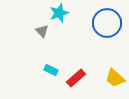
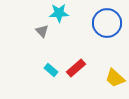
cyan star: rotated 18 degrees clockwise
cyan rectangle: rotated 16 degrees clockwise
red rectangle: moved 10 px up
